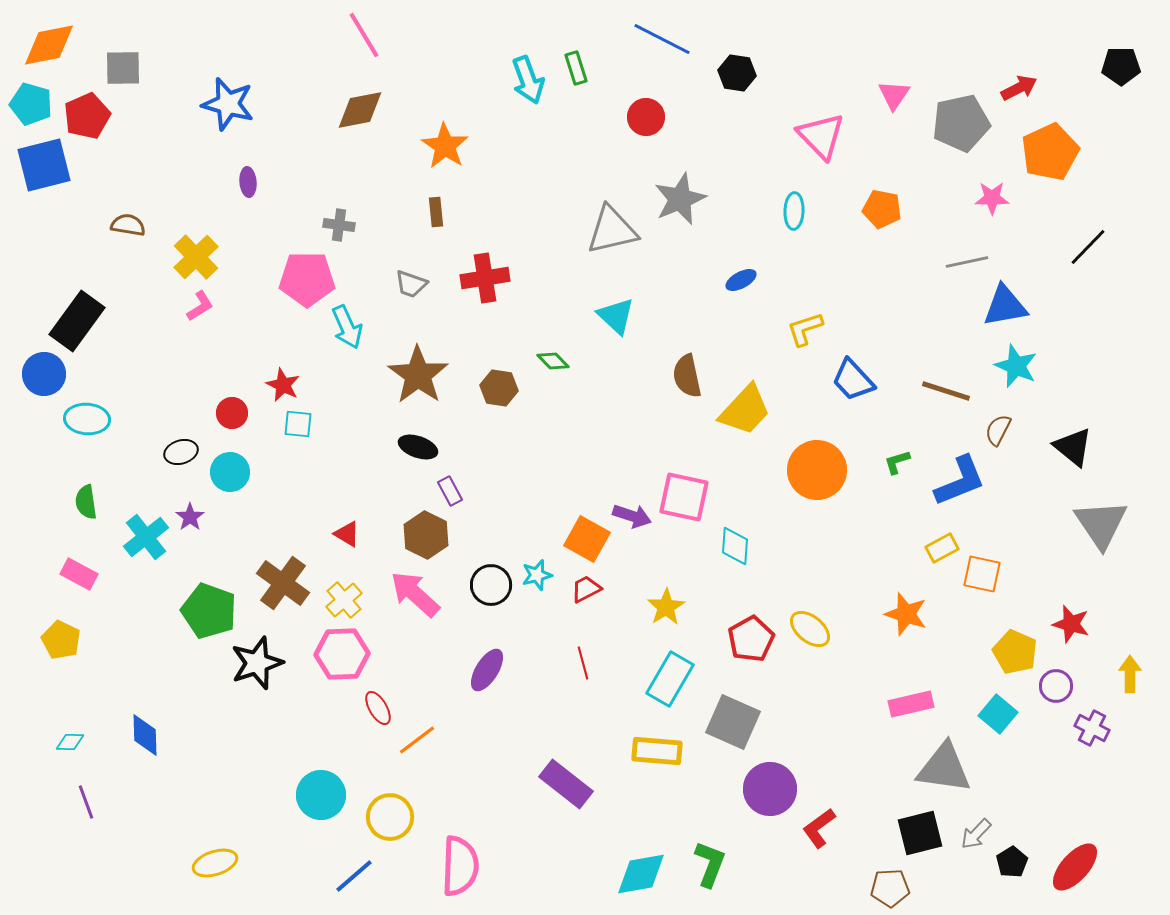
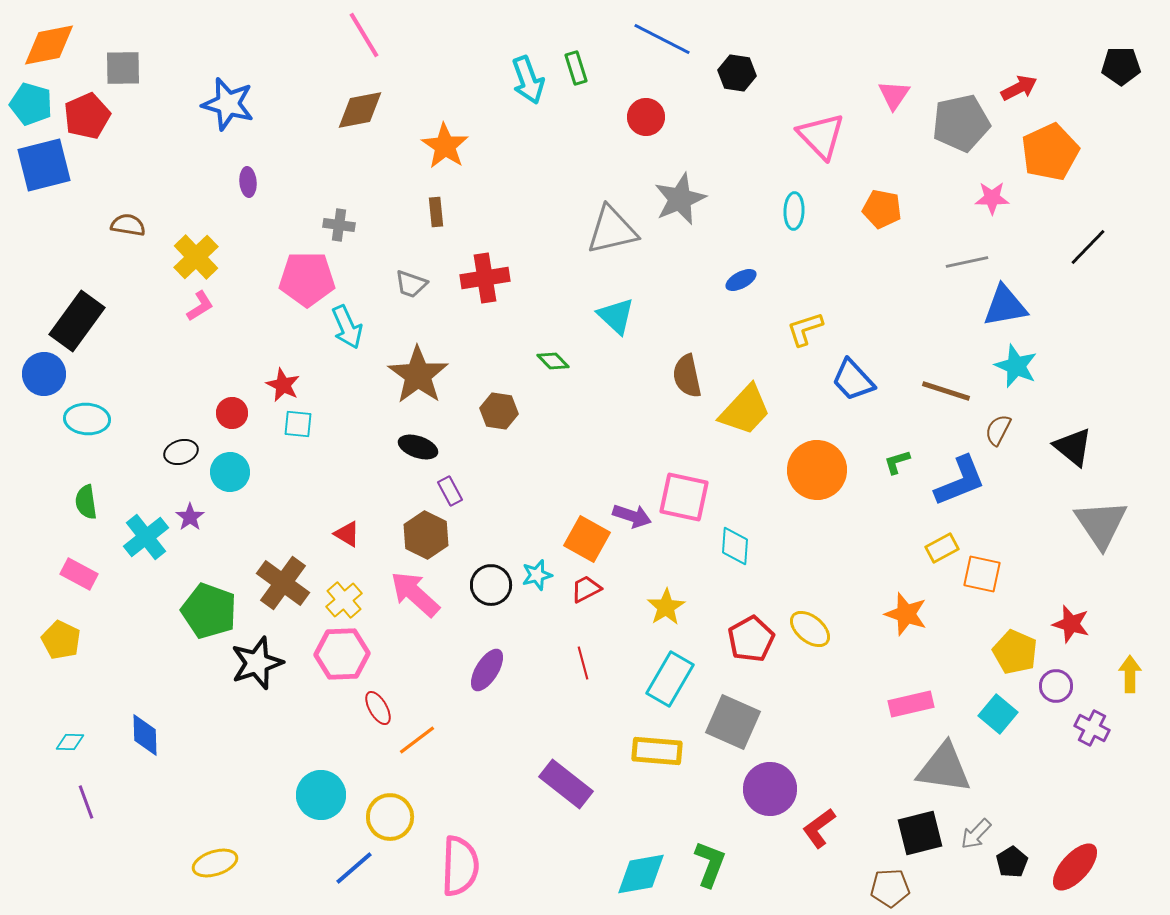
brown hexagon at (499, 388): moved 23 px down
blue line at (354, 876): moved 8 px up
